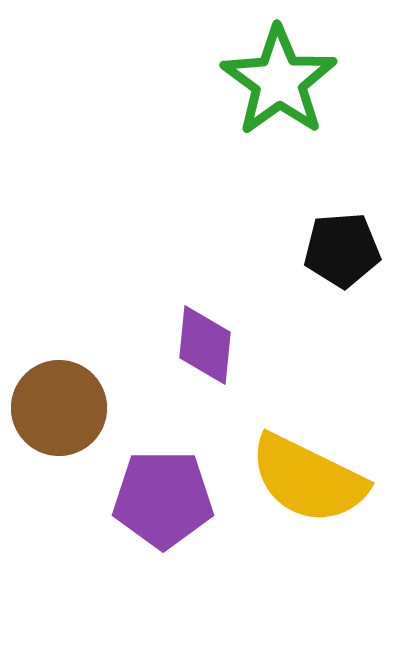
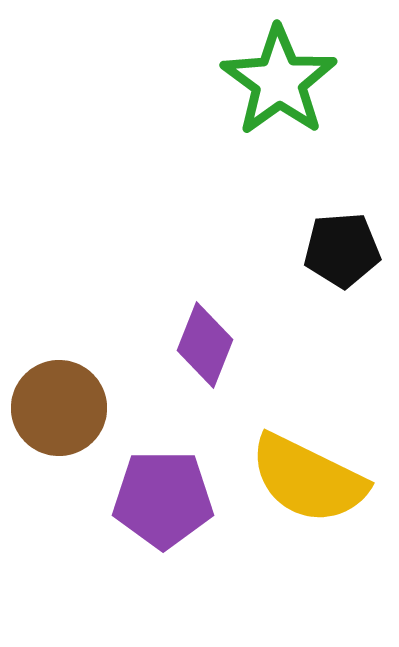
purple diamond: rotated 16 degrees clockwise
